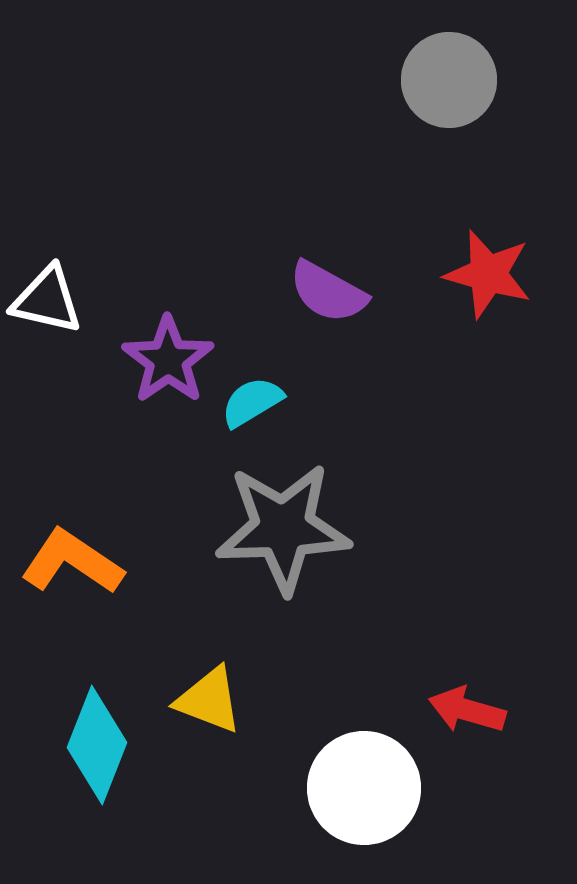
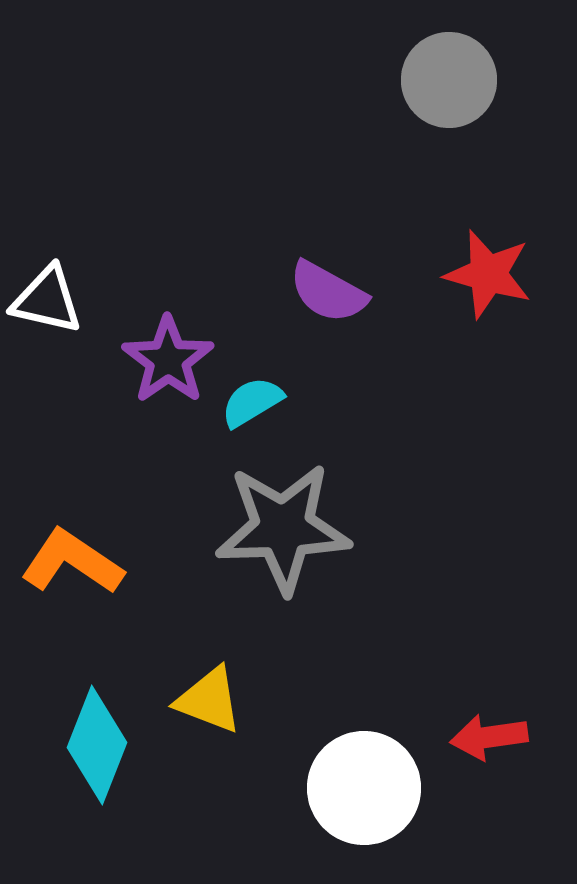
red arrow: moved 22 px right, 27 px down; rotated 24 degrees counterclockwise
